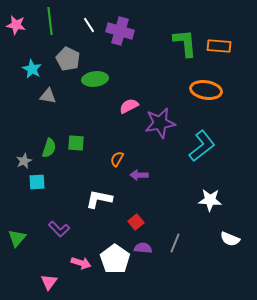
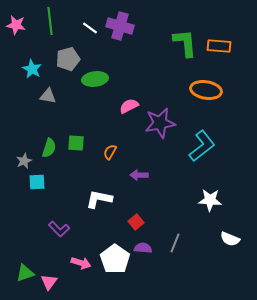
white line: moved 1 px right, 3 px down; rotated 21 degrees counterclockwise
purple cross: moved 5 px up
gray pentagon: rotated 30 degrees clockwise
orange semicircle: moved 7 px left, 7 px up
green triangle: moved 8 px right, 35 px down; rotated 30 degrees clockwise
